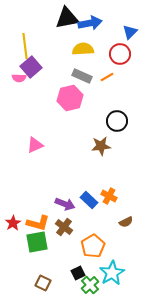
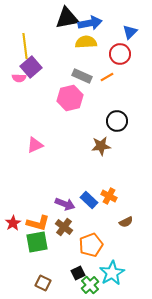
yellow semicircle: moved 3 px right, 7 px up
orange pentagon: moved 2 px left, 1 px up; rotated 10 degrees clockwise
